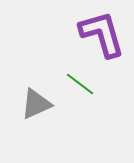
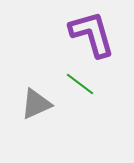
purple L-shape: moved 10 px left
